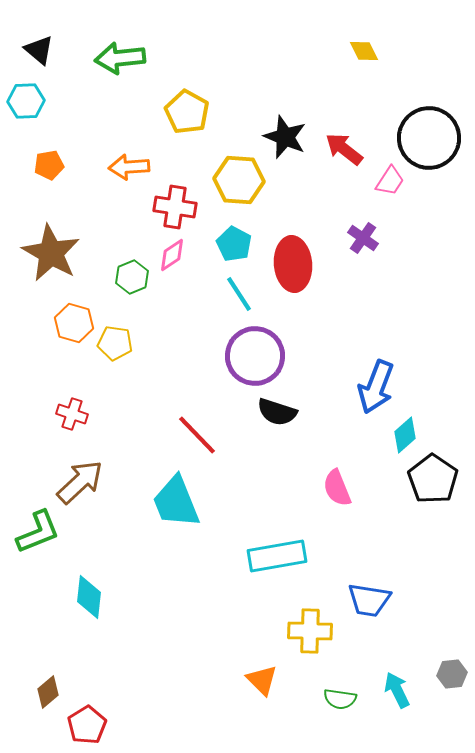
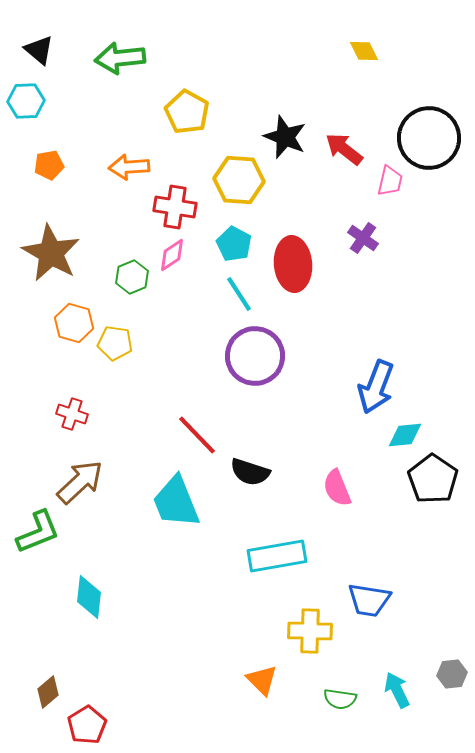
pink trapezoid at (390, 181): rotated 20 degrees counterclockwise
black semicircle at (277, 412): moved 27 px left, 60 px down
cyan diamond at (405, 435): rotated 36 degrees clockwise
